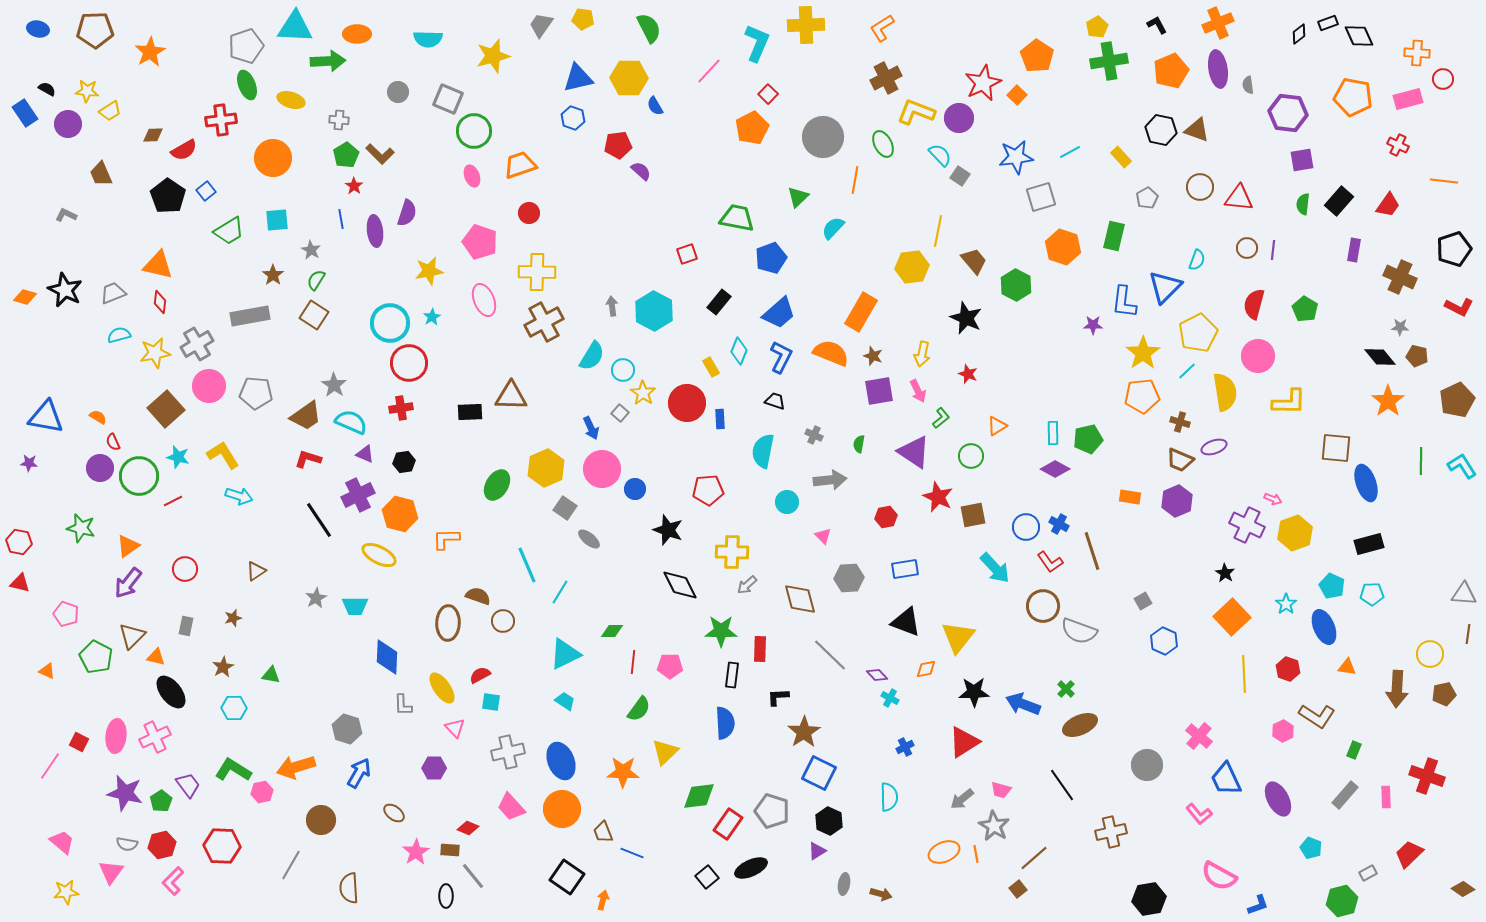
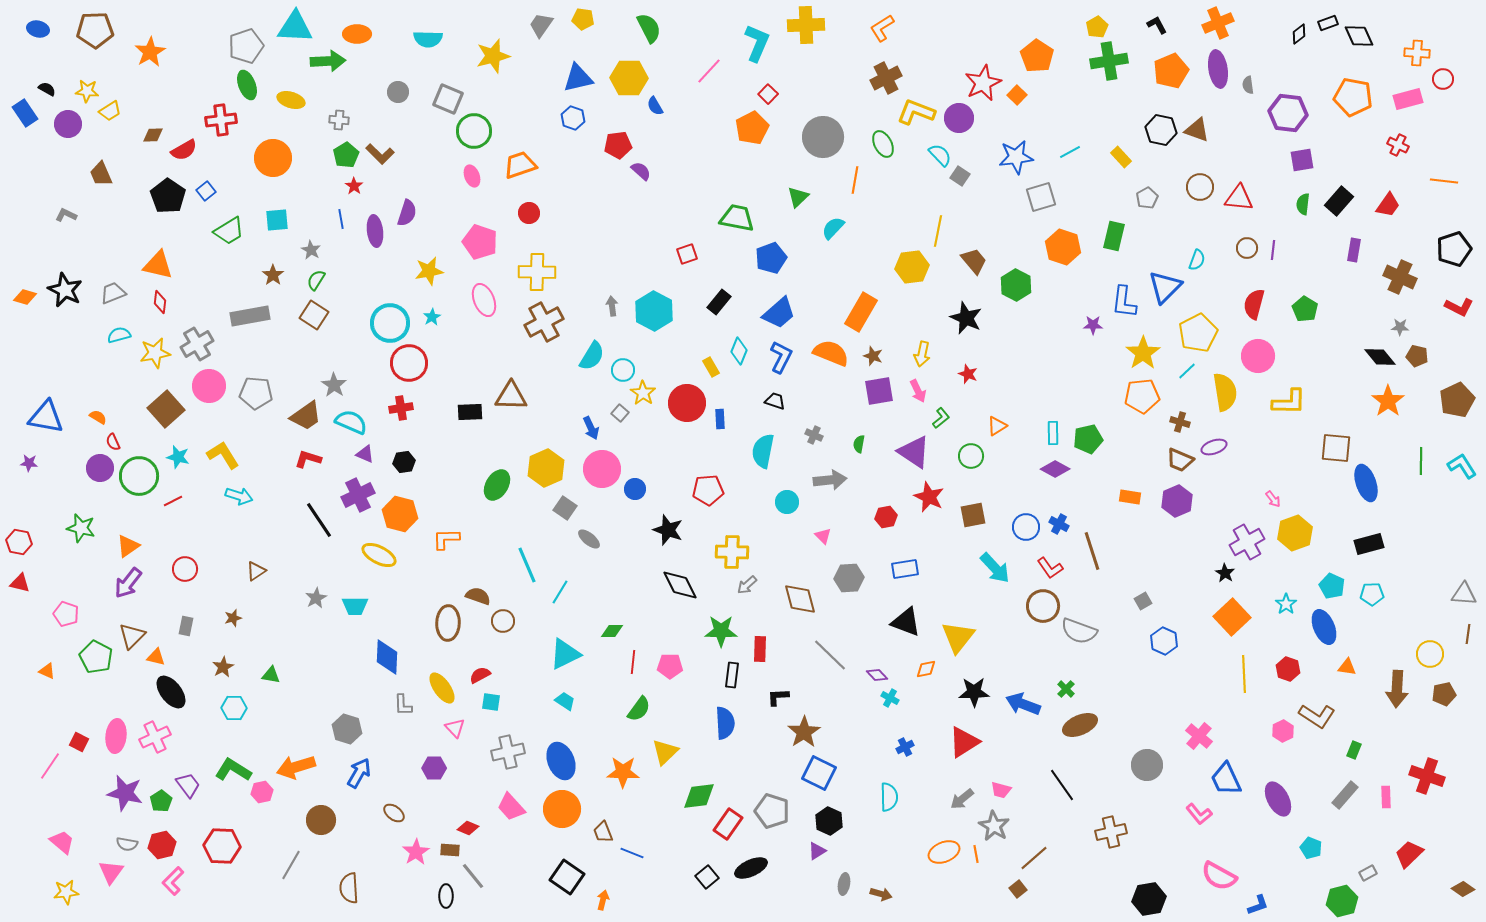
red star at (938, 497): moved 9 px left
pink arrow at (1273, 499): rotated 30 degrees clockwise
purple cross at (1247, 525): moved 17 px down; rotated 36 degrees clockwise
red L-shape at (1050, 562): moved 6 px down
